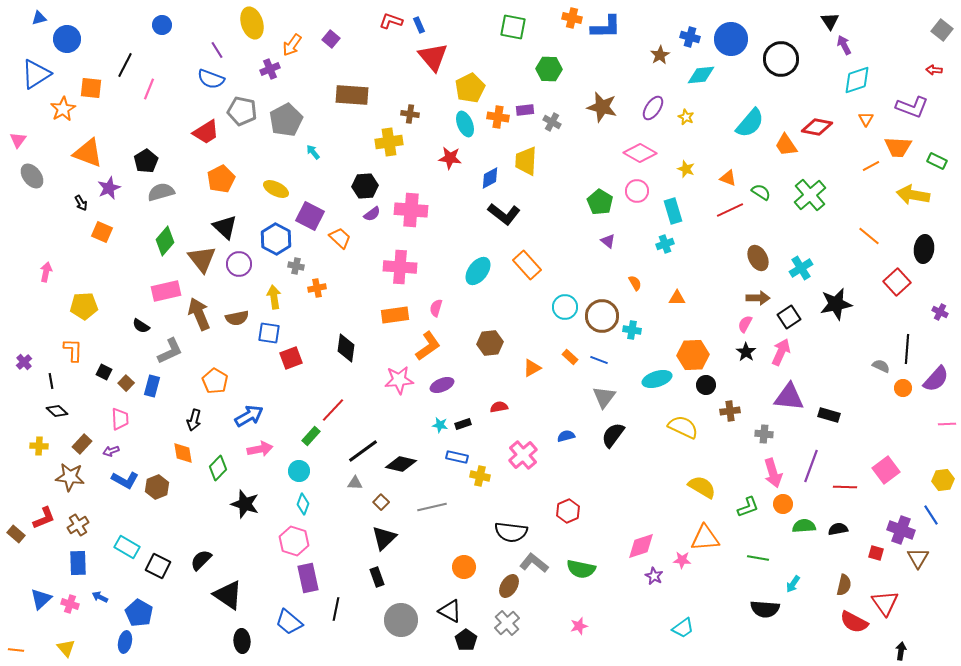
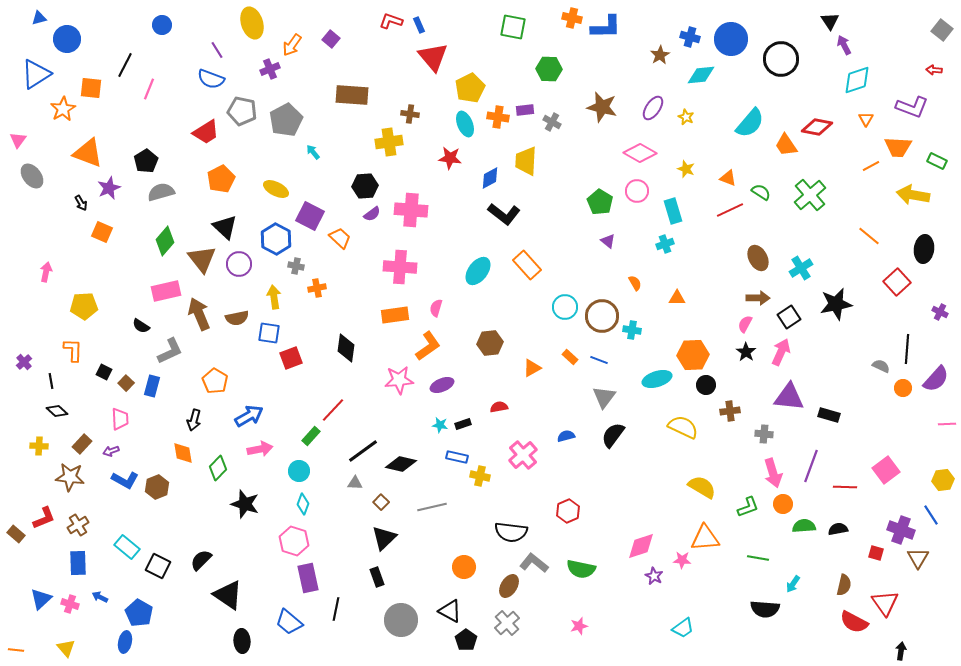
cyan rectangle at (127, 547): rotated 10 degrees clockwise
